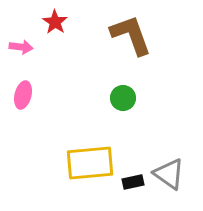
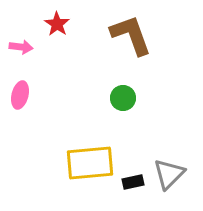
red star: moved 2 px right, 2 px down
pink ellipse: moved 3 px left
gray triangle: rotated 40 degrees clockwise
